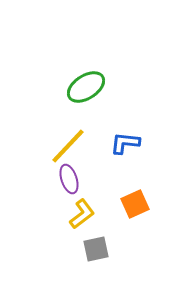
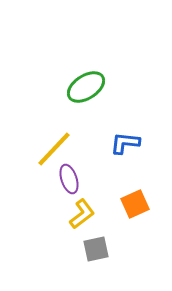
yellow line: moved 14 px left, 3 px down
